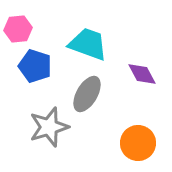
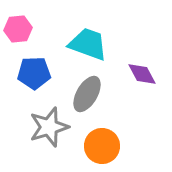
blue pentagon: moved 1 px left, 7 px down; rotated 20 degrees counterclockwise
orange circle: moved 36 px left, 3 px down
